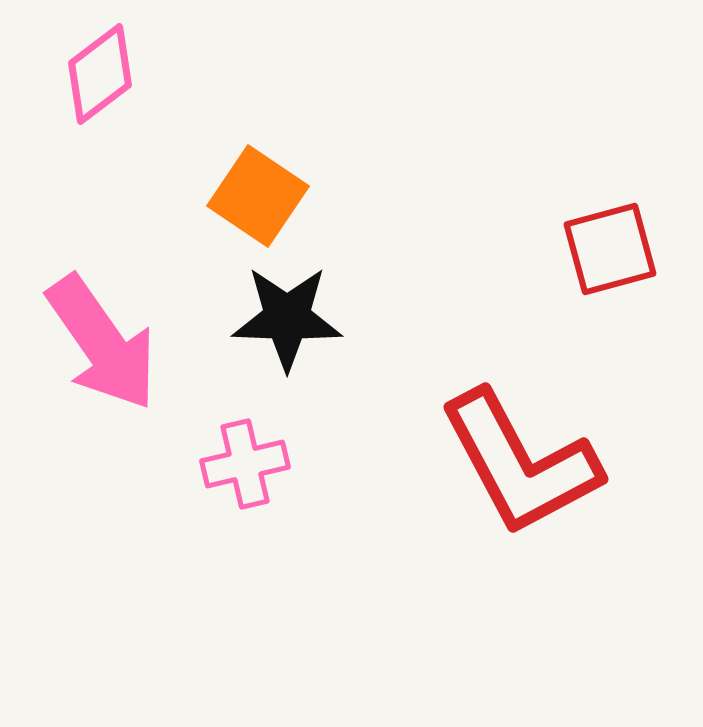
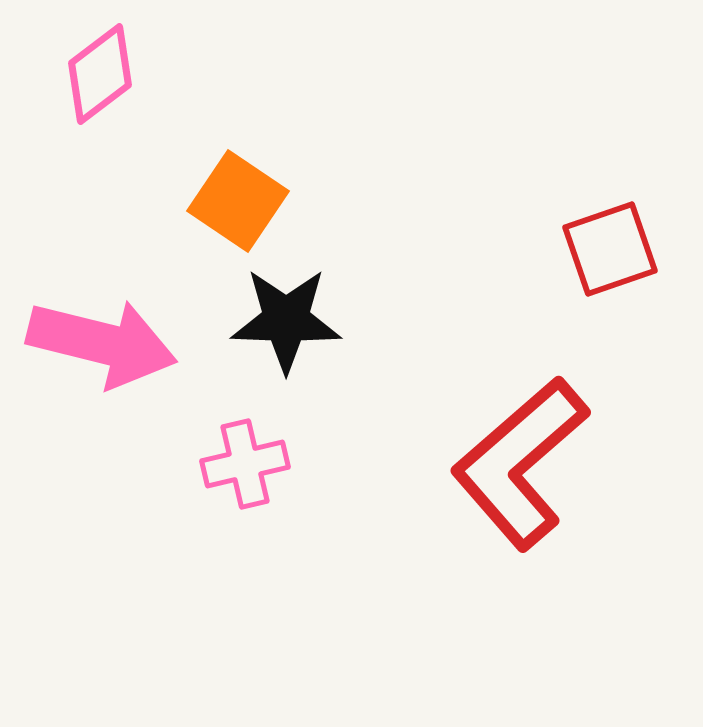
orange square: moved 20 px left, 5 px down
red square: rotated 4 degrees counterclockwise
black star: moved 1 px left, 2 px down
pink arrow: rotated 41 degrees counterclockwise
red L-shape: rotated 77 degrees clockwise
